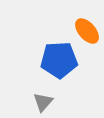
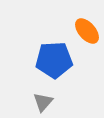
blue pentagon: moved 5 px left
